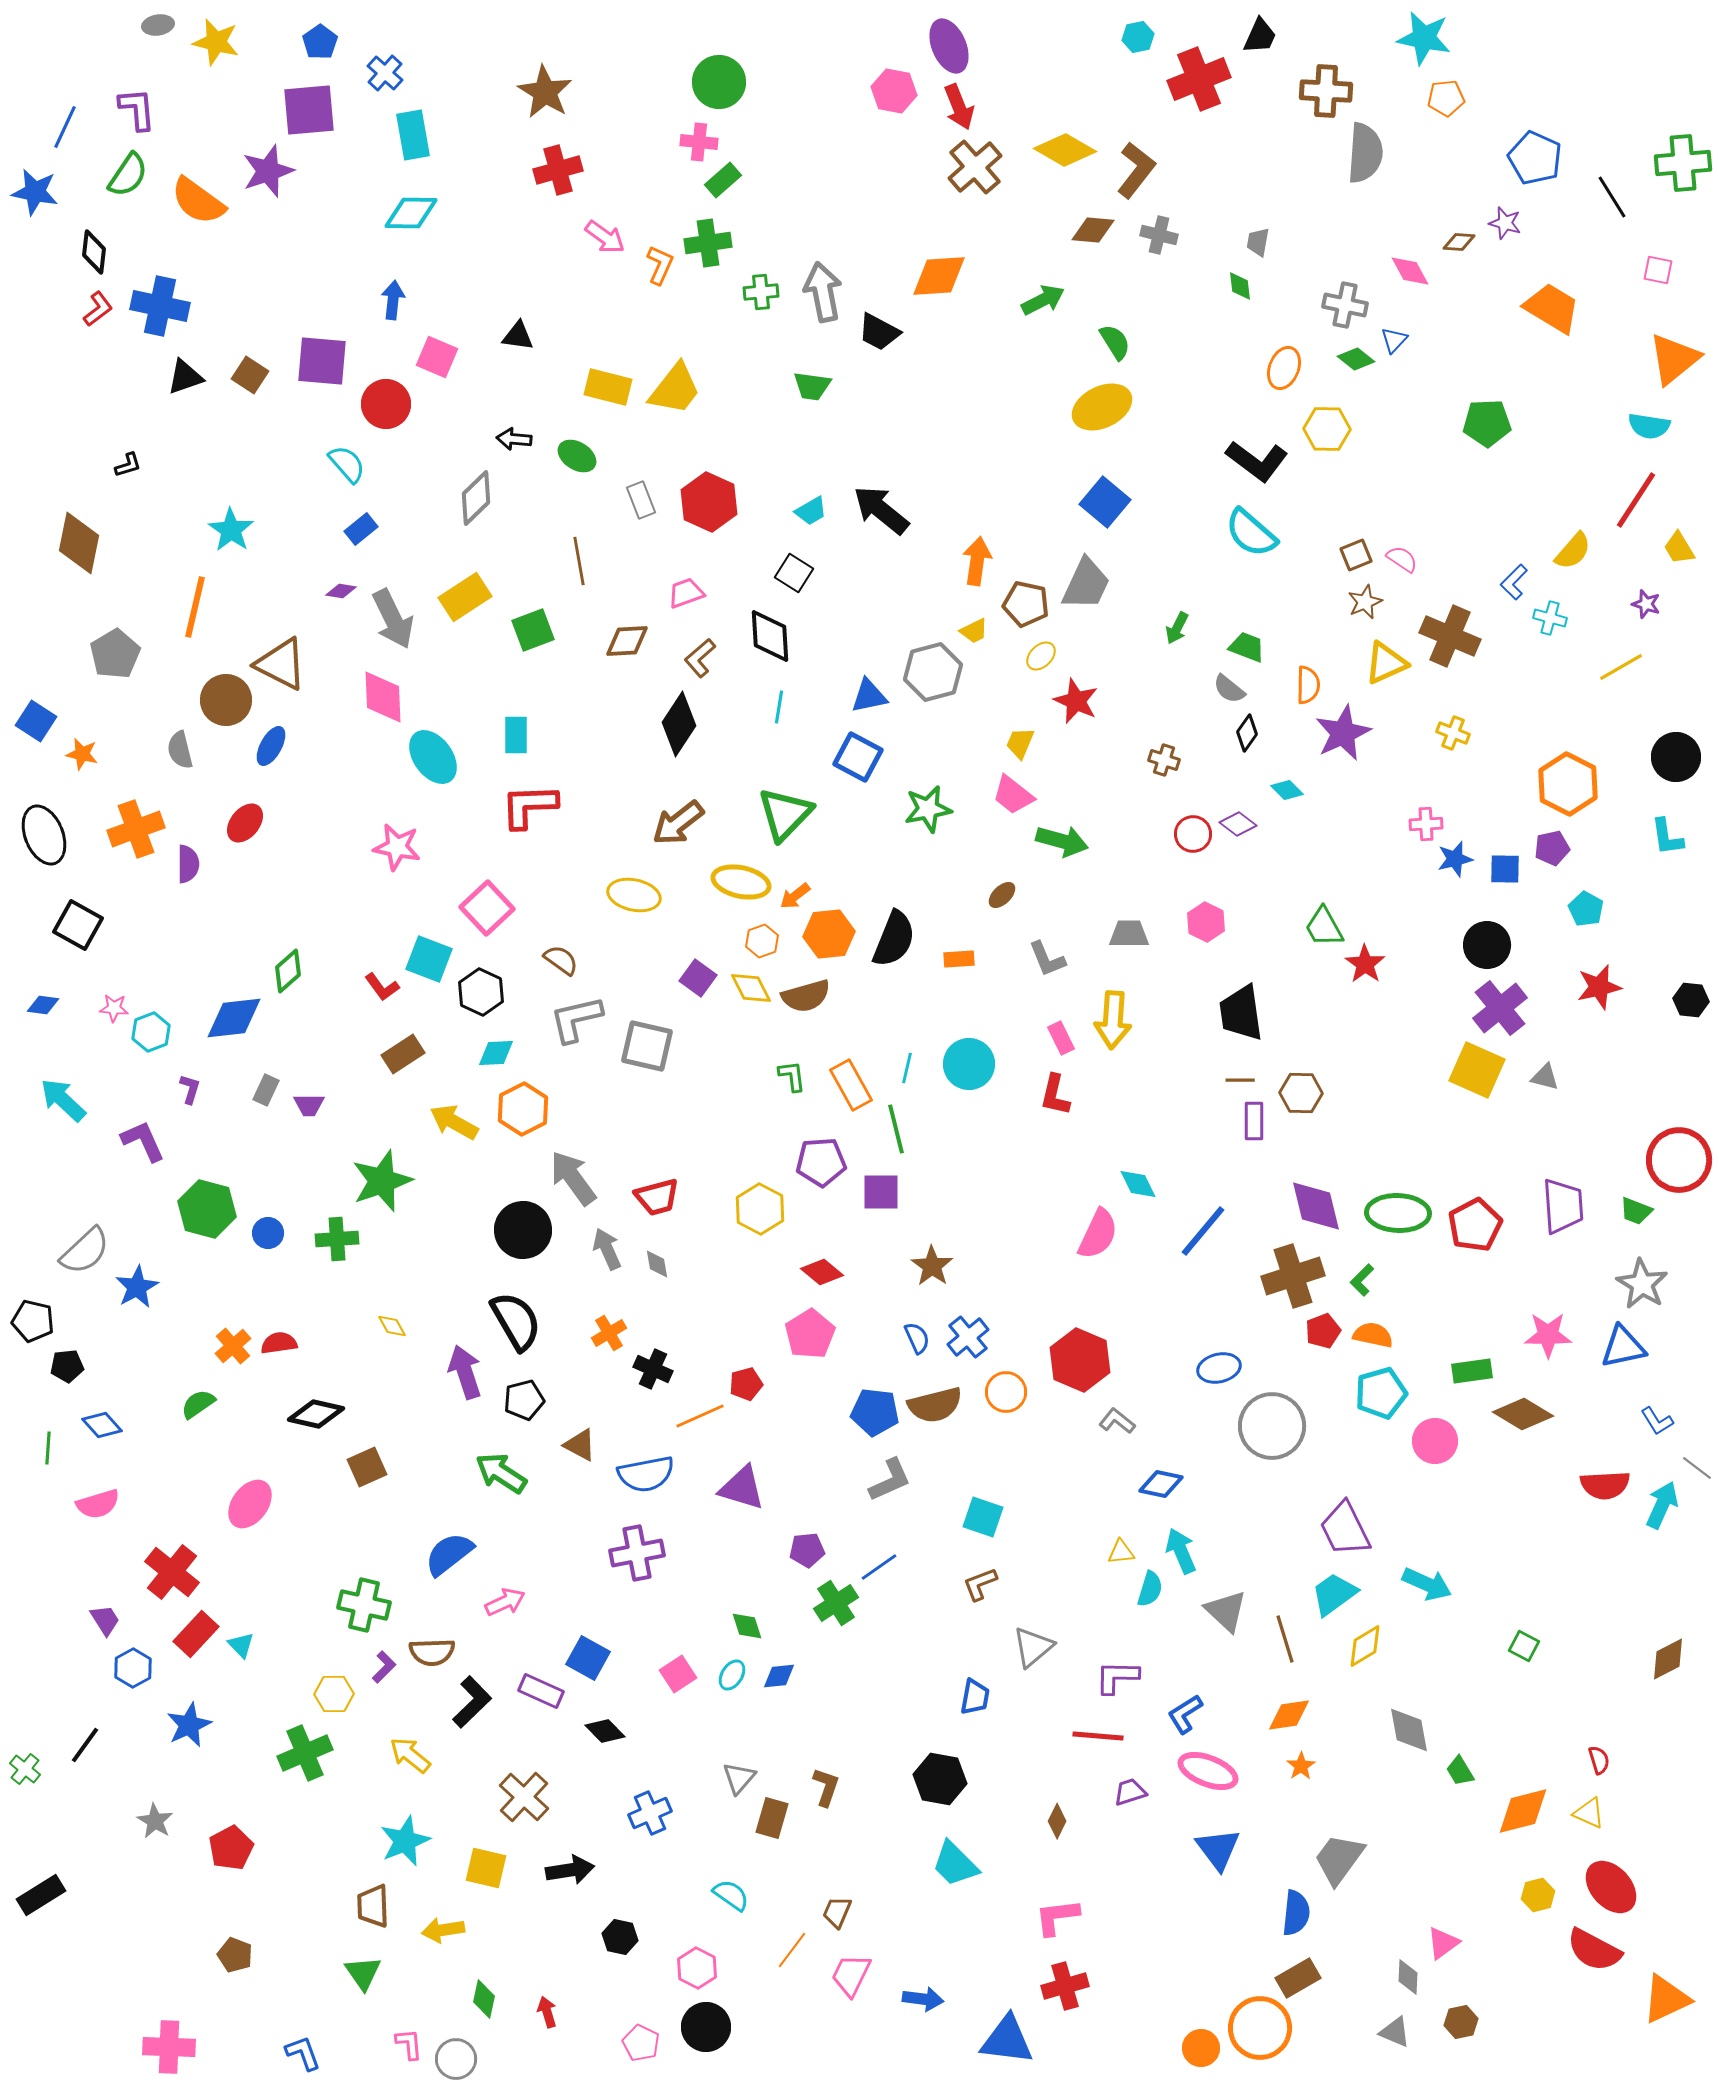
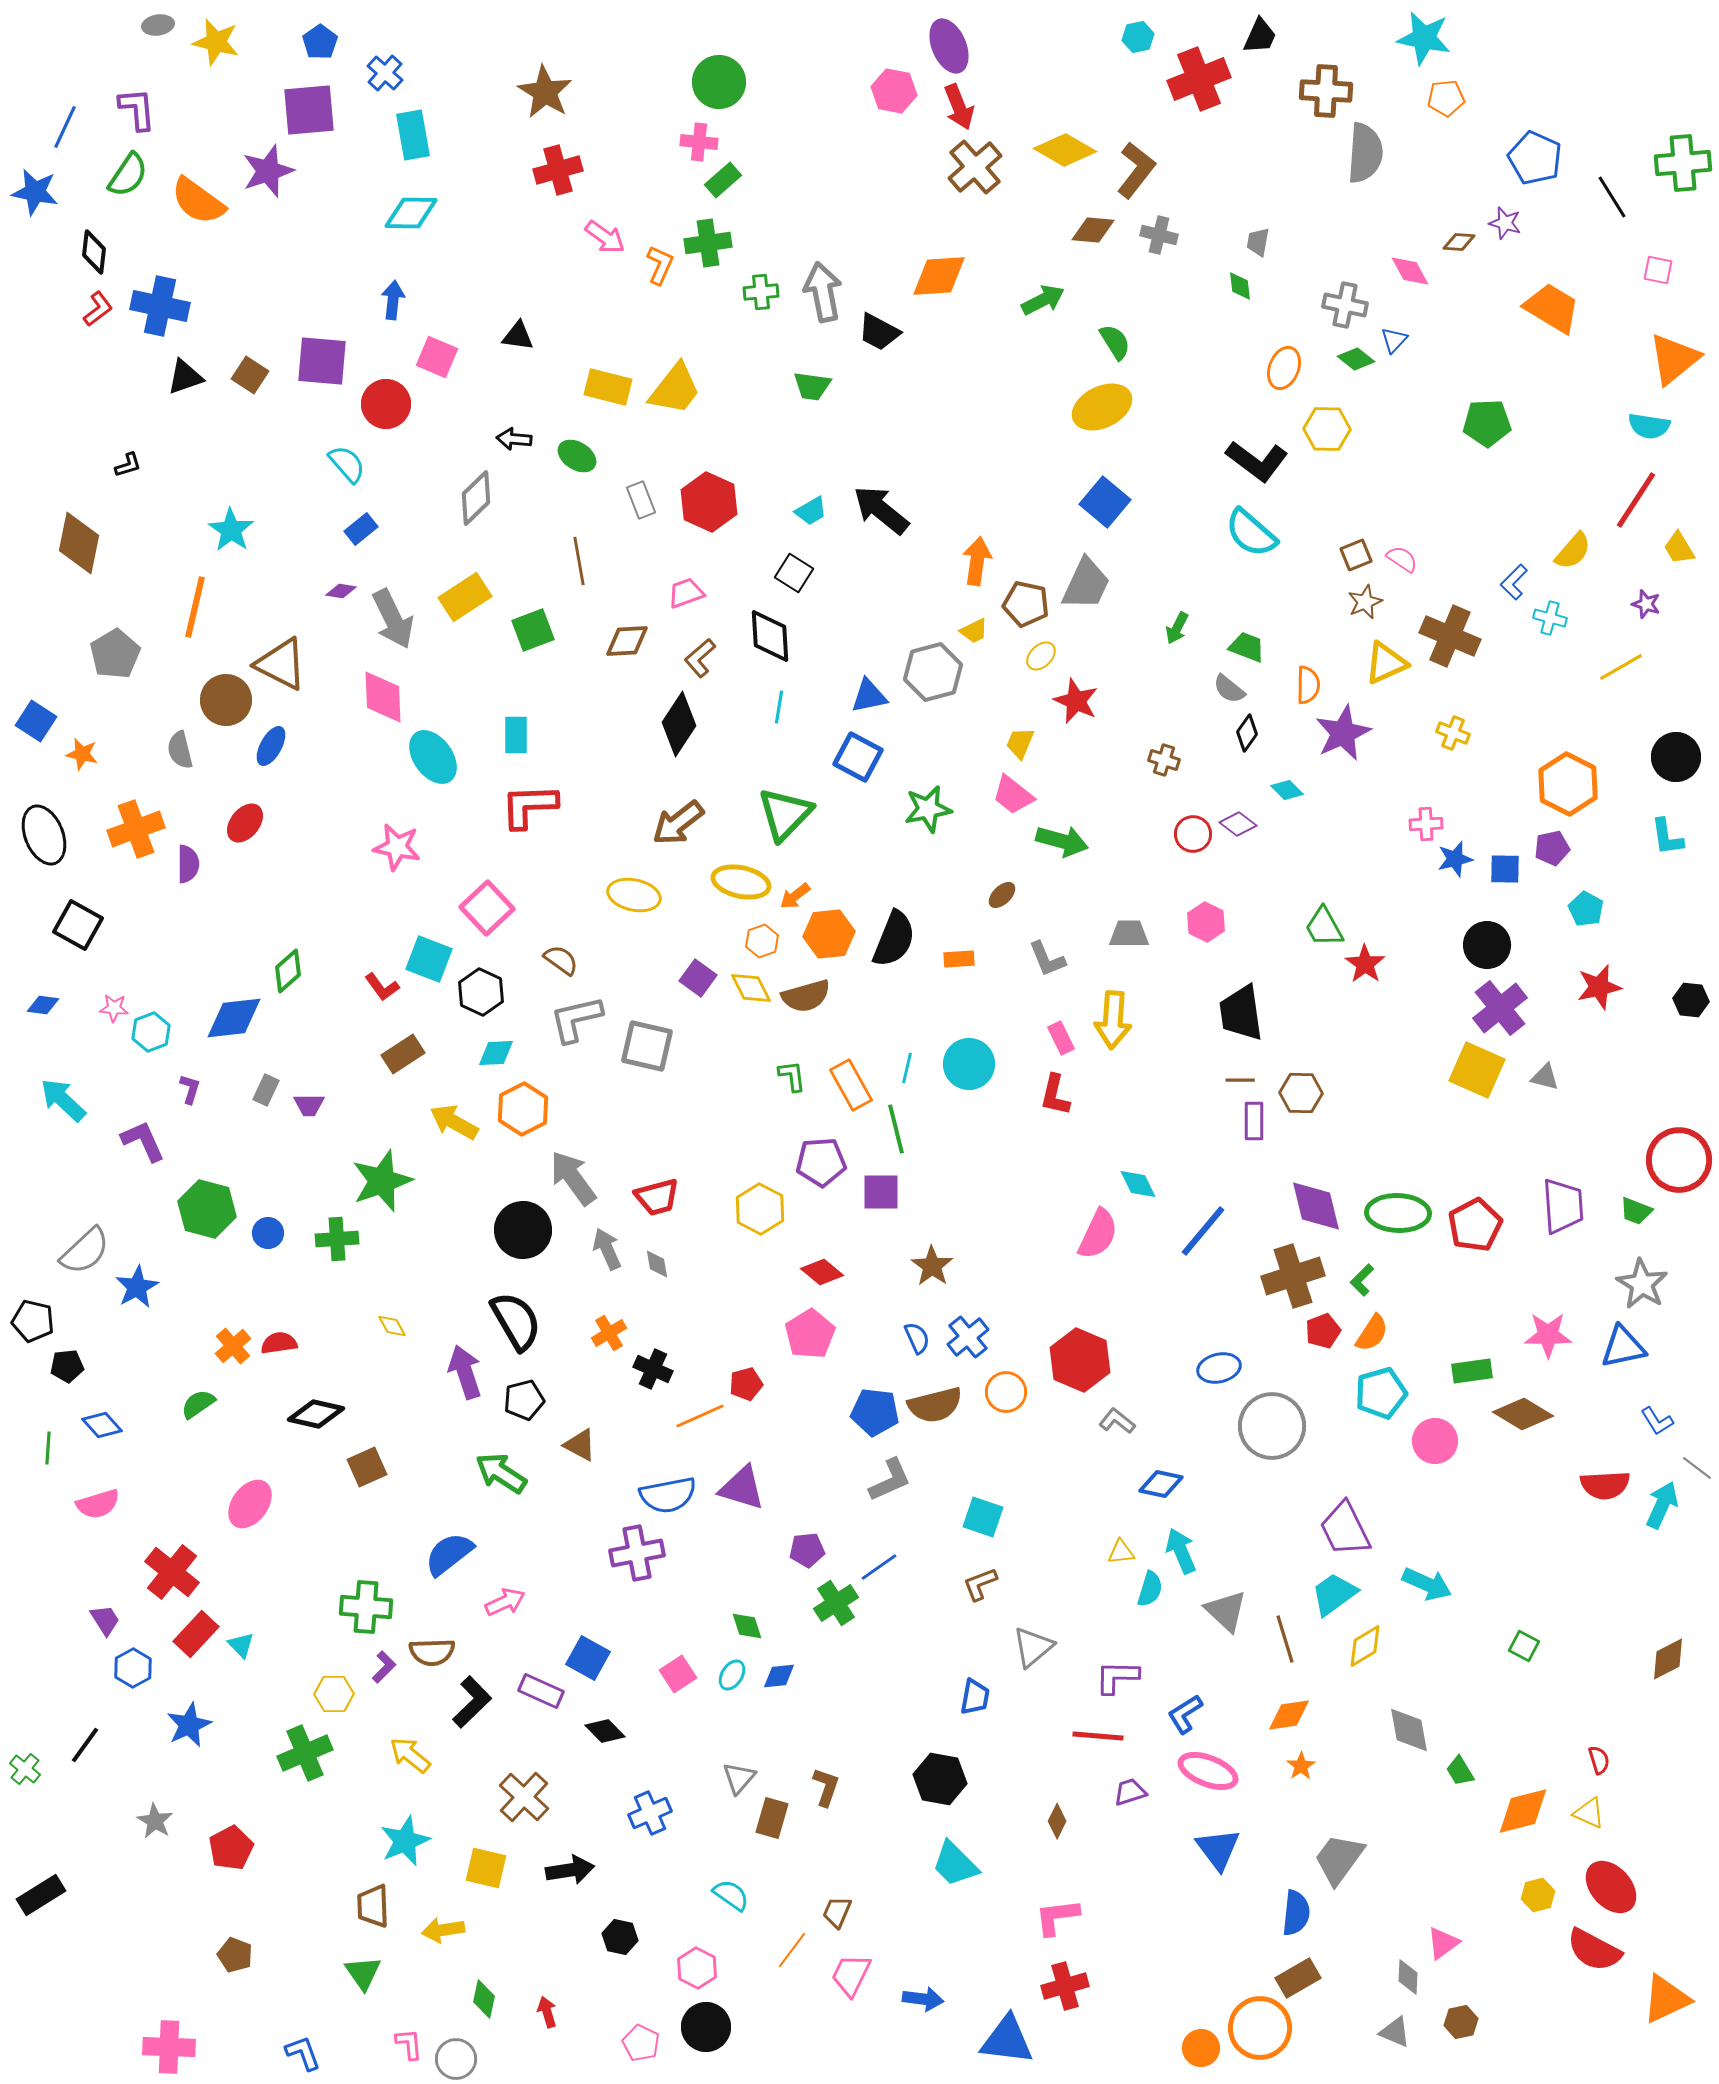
orange semicircle at (1373, 1335): moved 1 px left, 2 px up; rotated 111 degrees clockwise
blue semicircle at (646, 1474): moved 22 px right, 21 px down
green cross at (364, 1605): moved 2 px right, 2 px down; rotated 9 degrees counterclockwise
